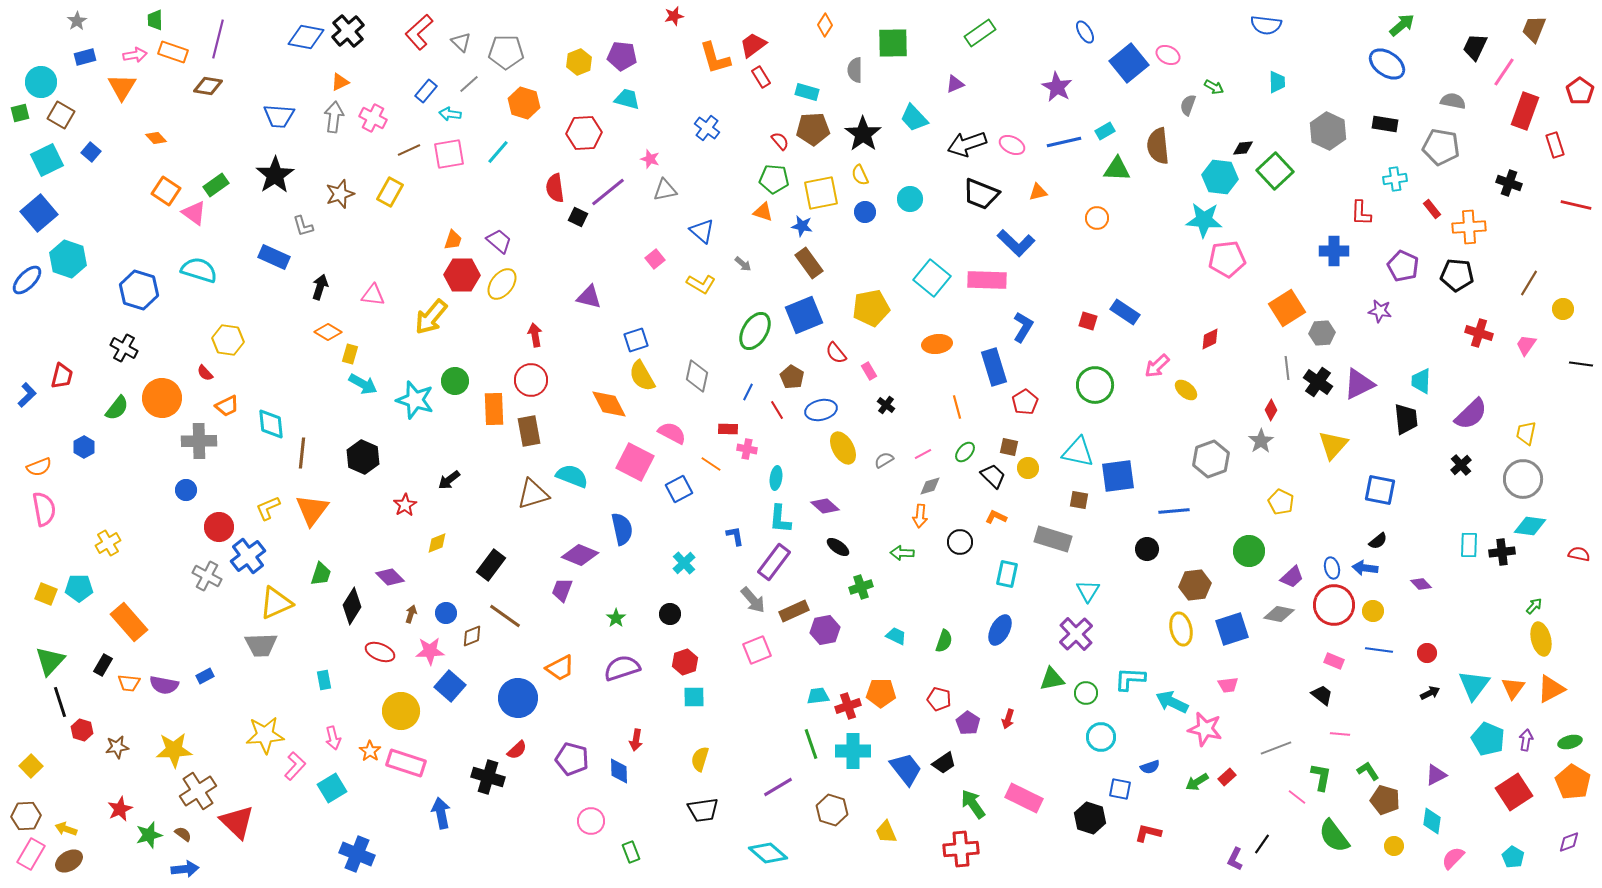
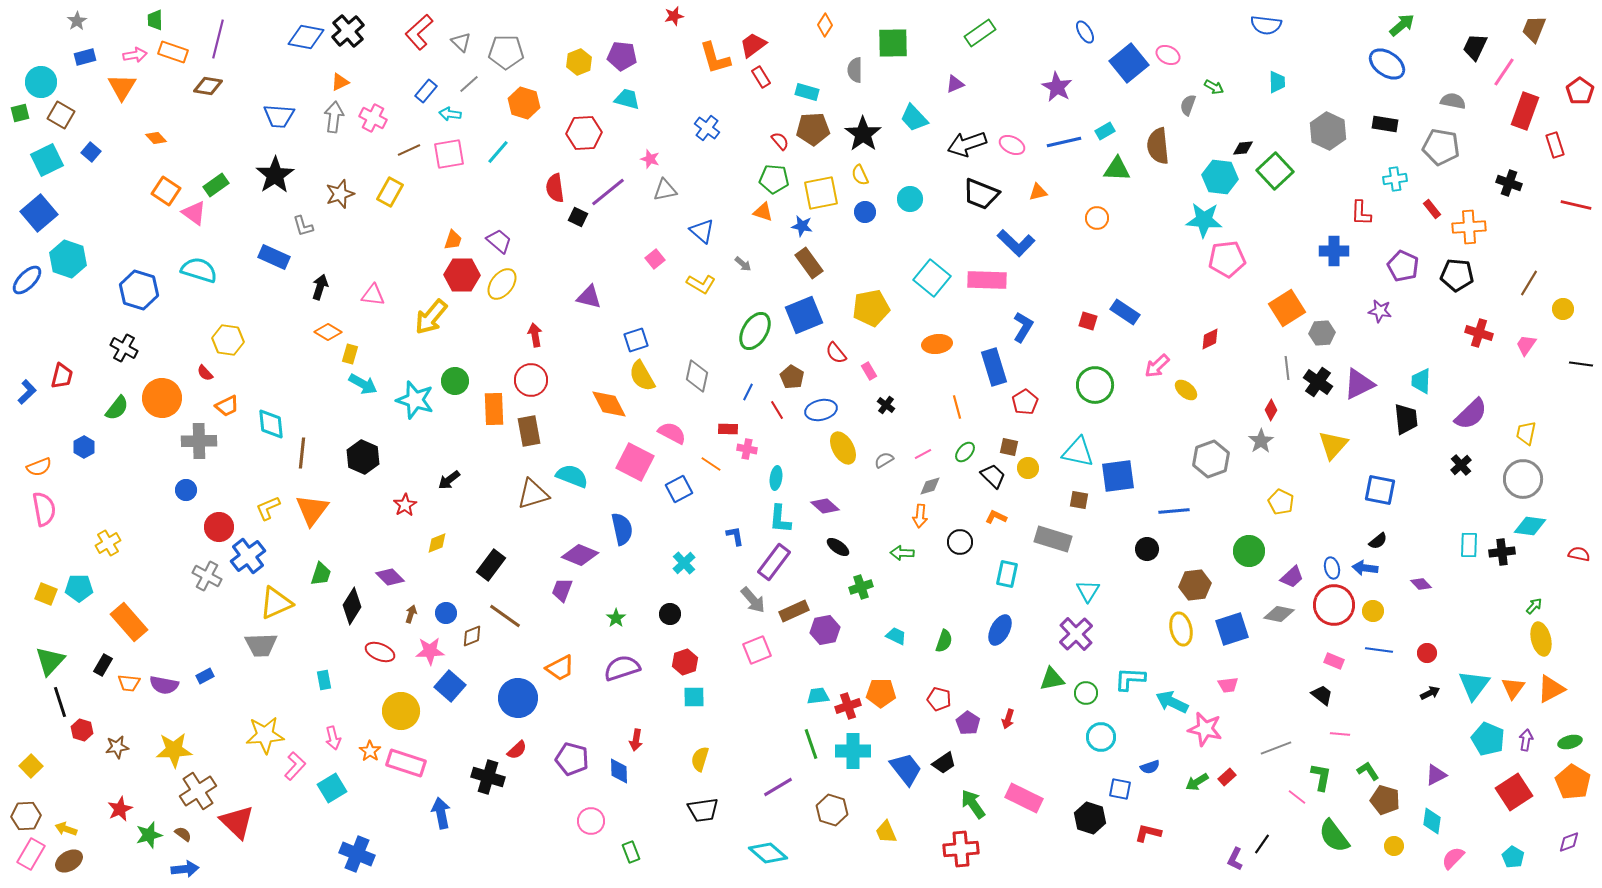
blue L-shape at (27, 395): moved 3 px up
